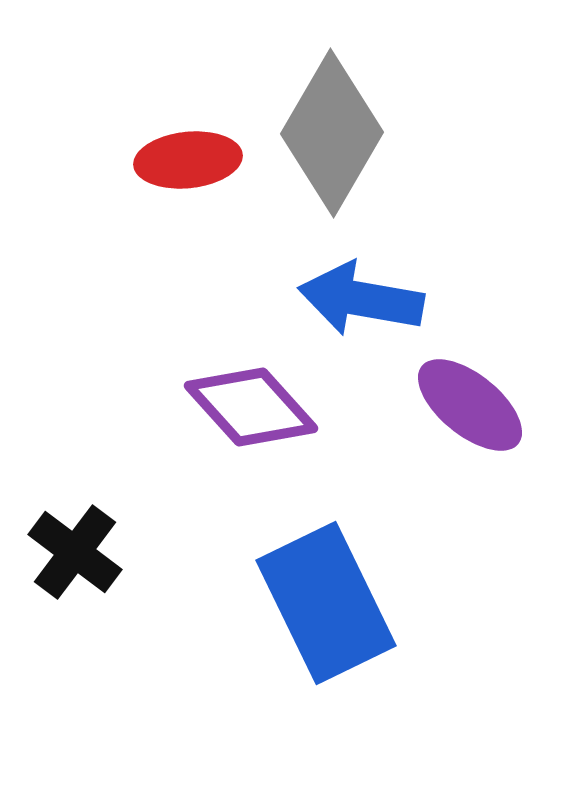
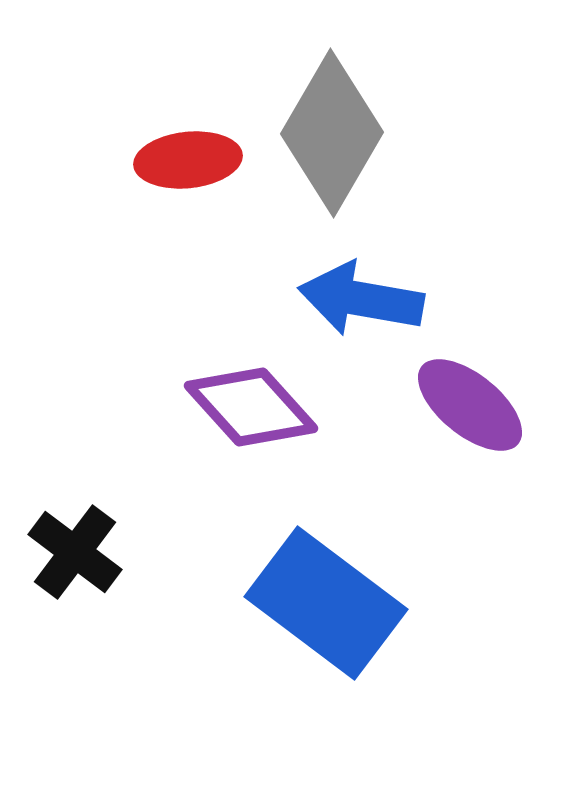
blue rectangle: rotated 27 degrees counterclockwise
